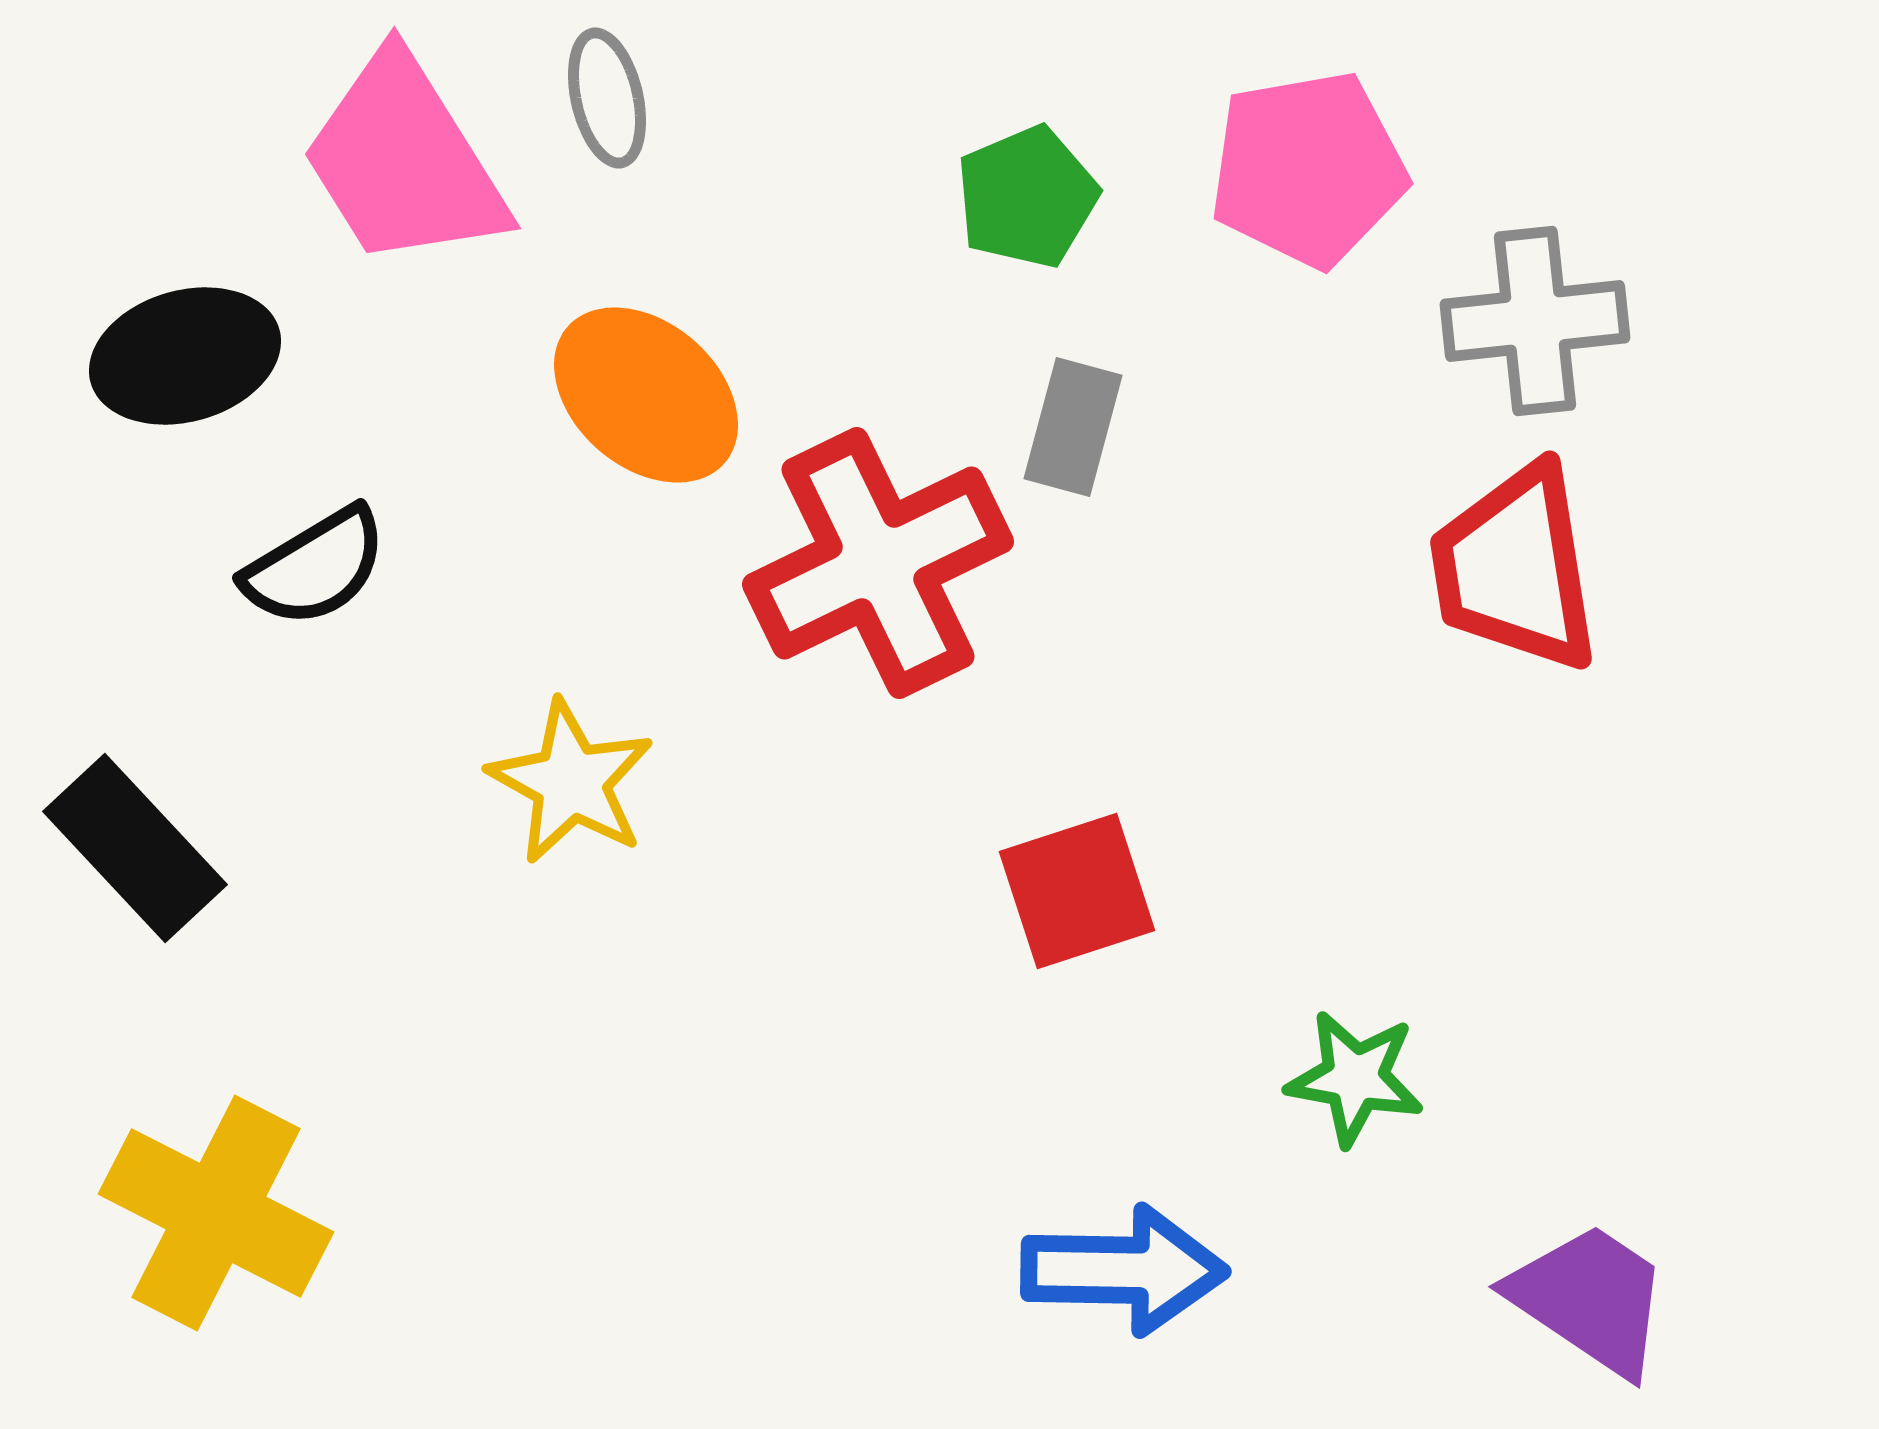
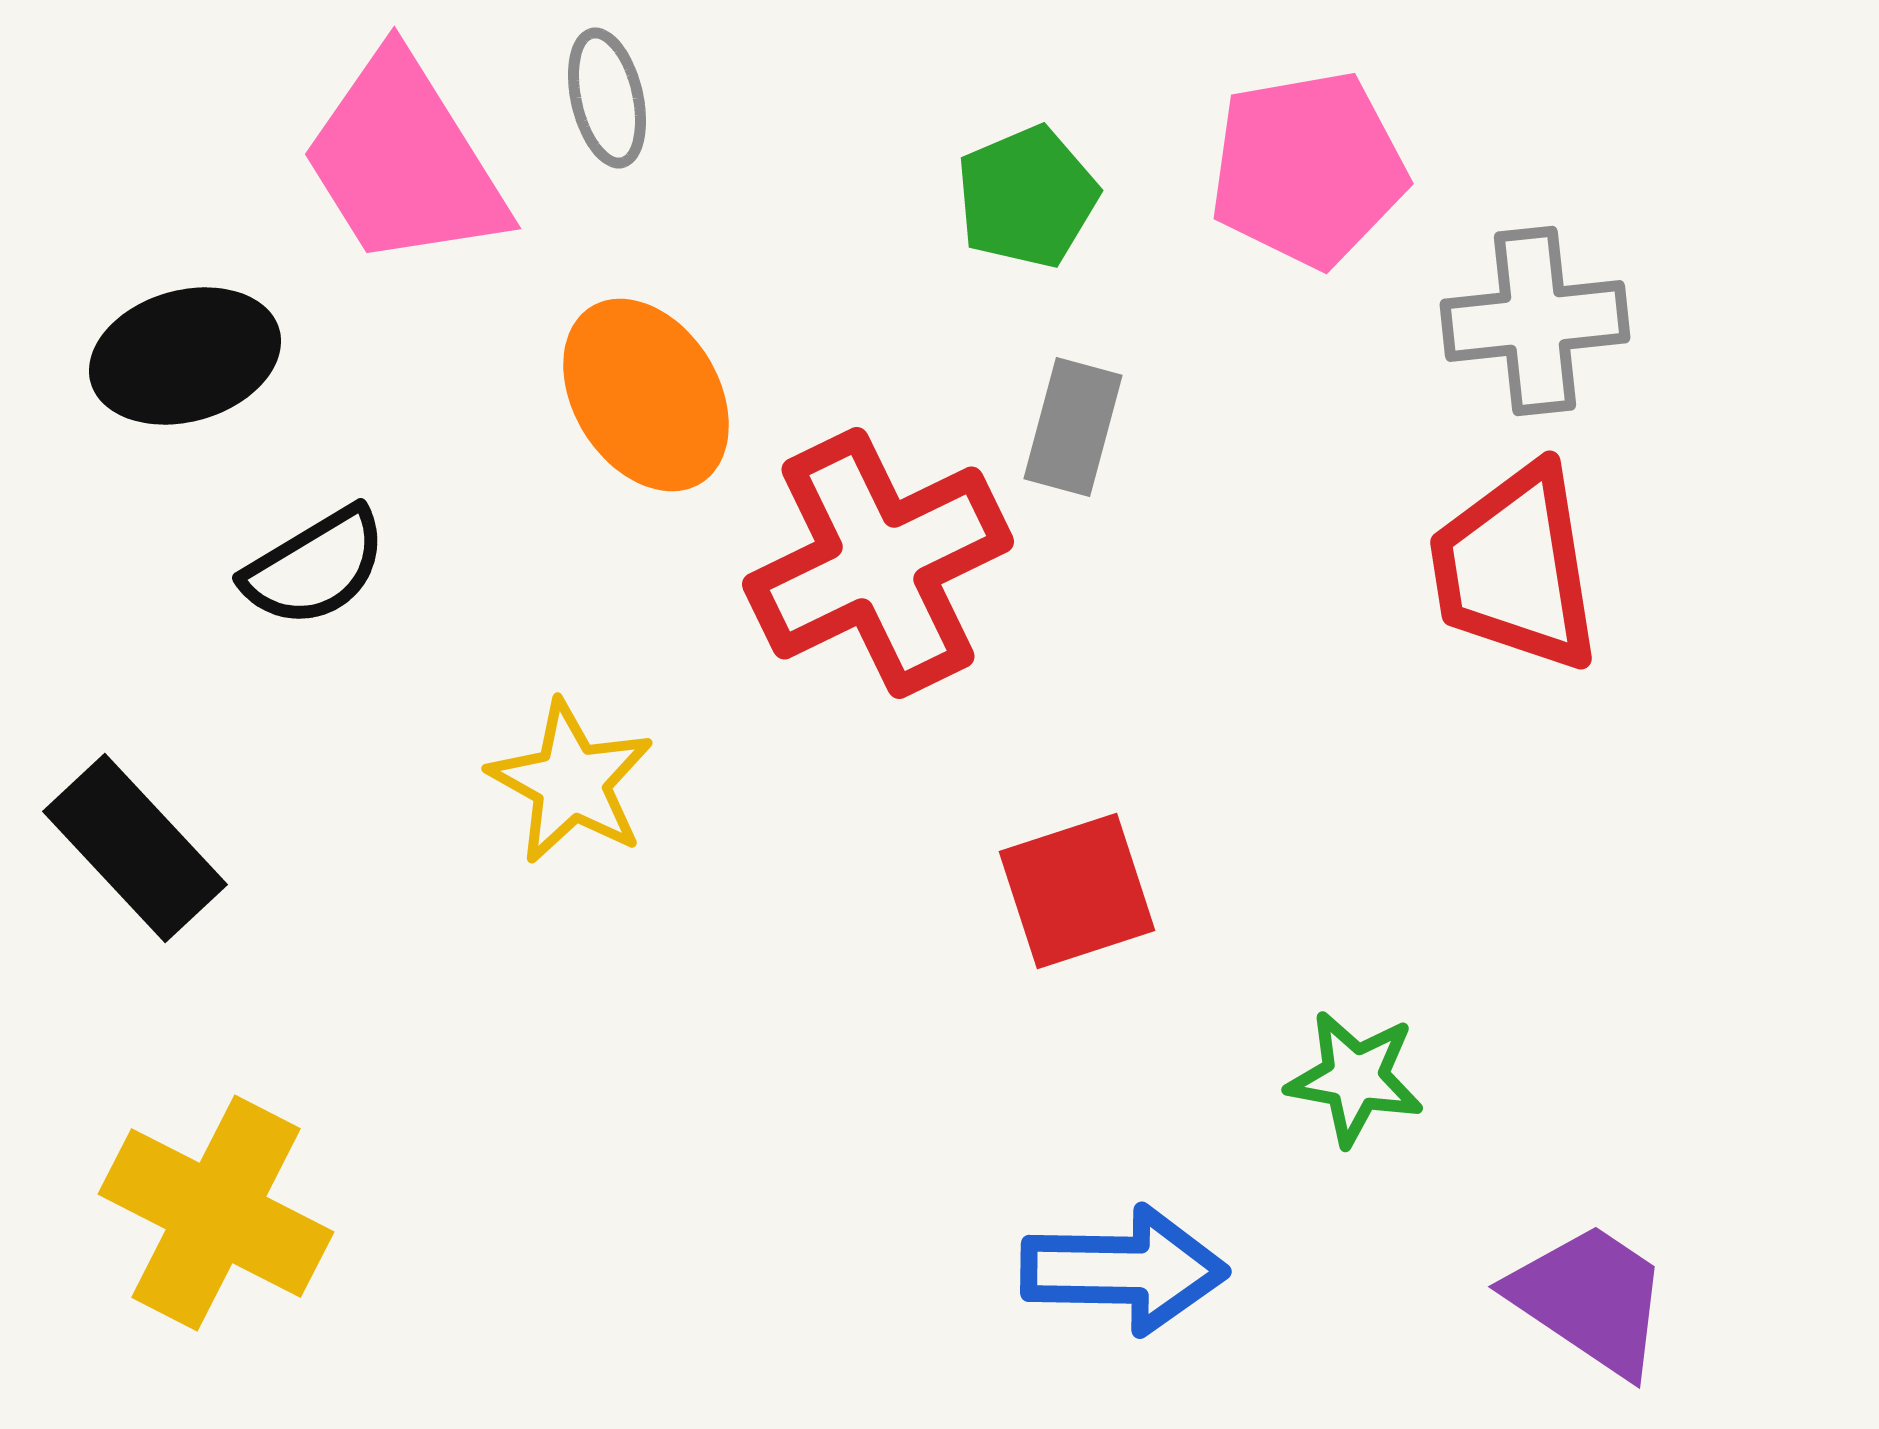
orange ellipse: rotated 17 degrees clockwise
